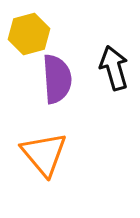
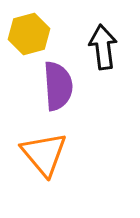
black arrow: moved 11 px left, 21 px up; rotated 9 degrees clockwise
purple semicircle: moved 1 px right, 7 px down
